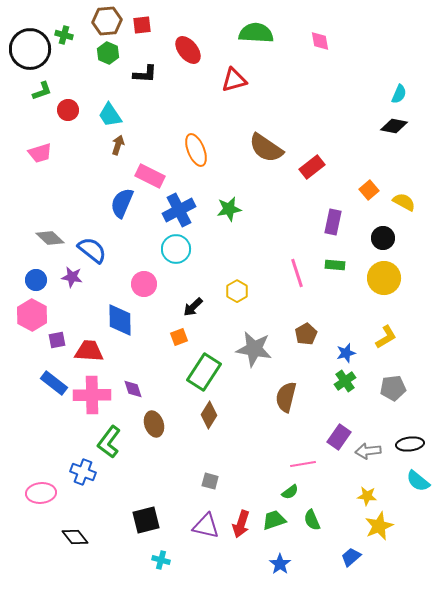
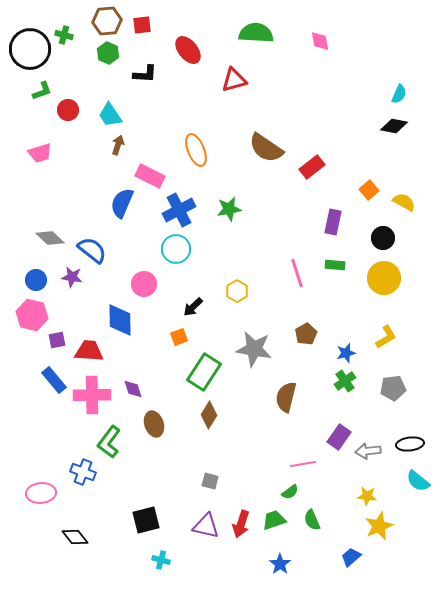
pink hexagon at (32, 315): rotated 16 degrees counterclockwise
blue rectangle at (54, 383): moved 3 px up; rotated 12 degrees clockwise
